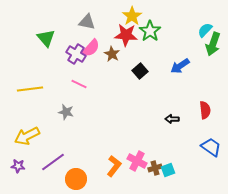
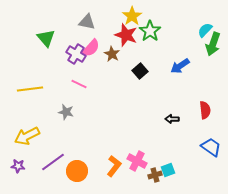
red star: rotated 15 degrees clockwise
brown cross: moved 7 px down
orange circle: moved 1 px right, 8 px up
